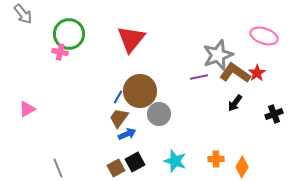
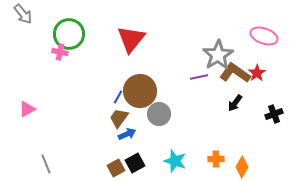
gray star: rotated 12 degrees counterclockwise
black square: moved 1 px down
gray line: moved 12 px left, 4 px up
